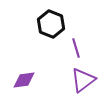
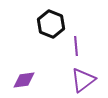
purple line: moved 2 px up; rotated 12 degrees clockwise
